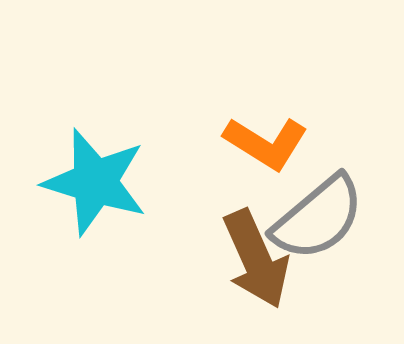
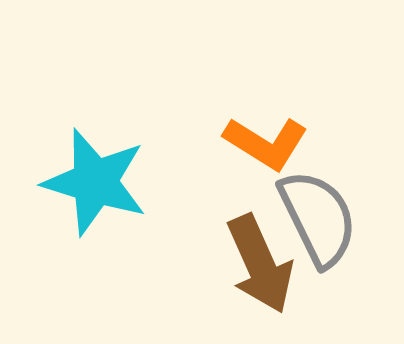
gray semicircle: rotated 76 degrees counterclockwise
brown arrow: moved 4 px right, 5 px down
